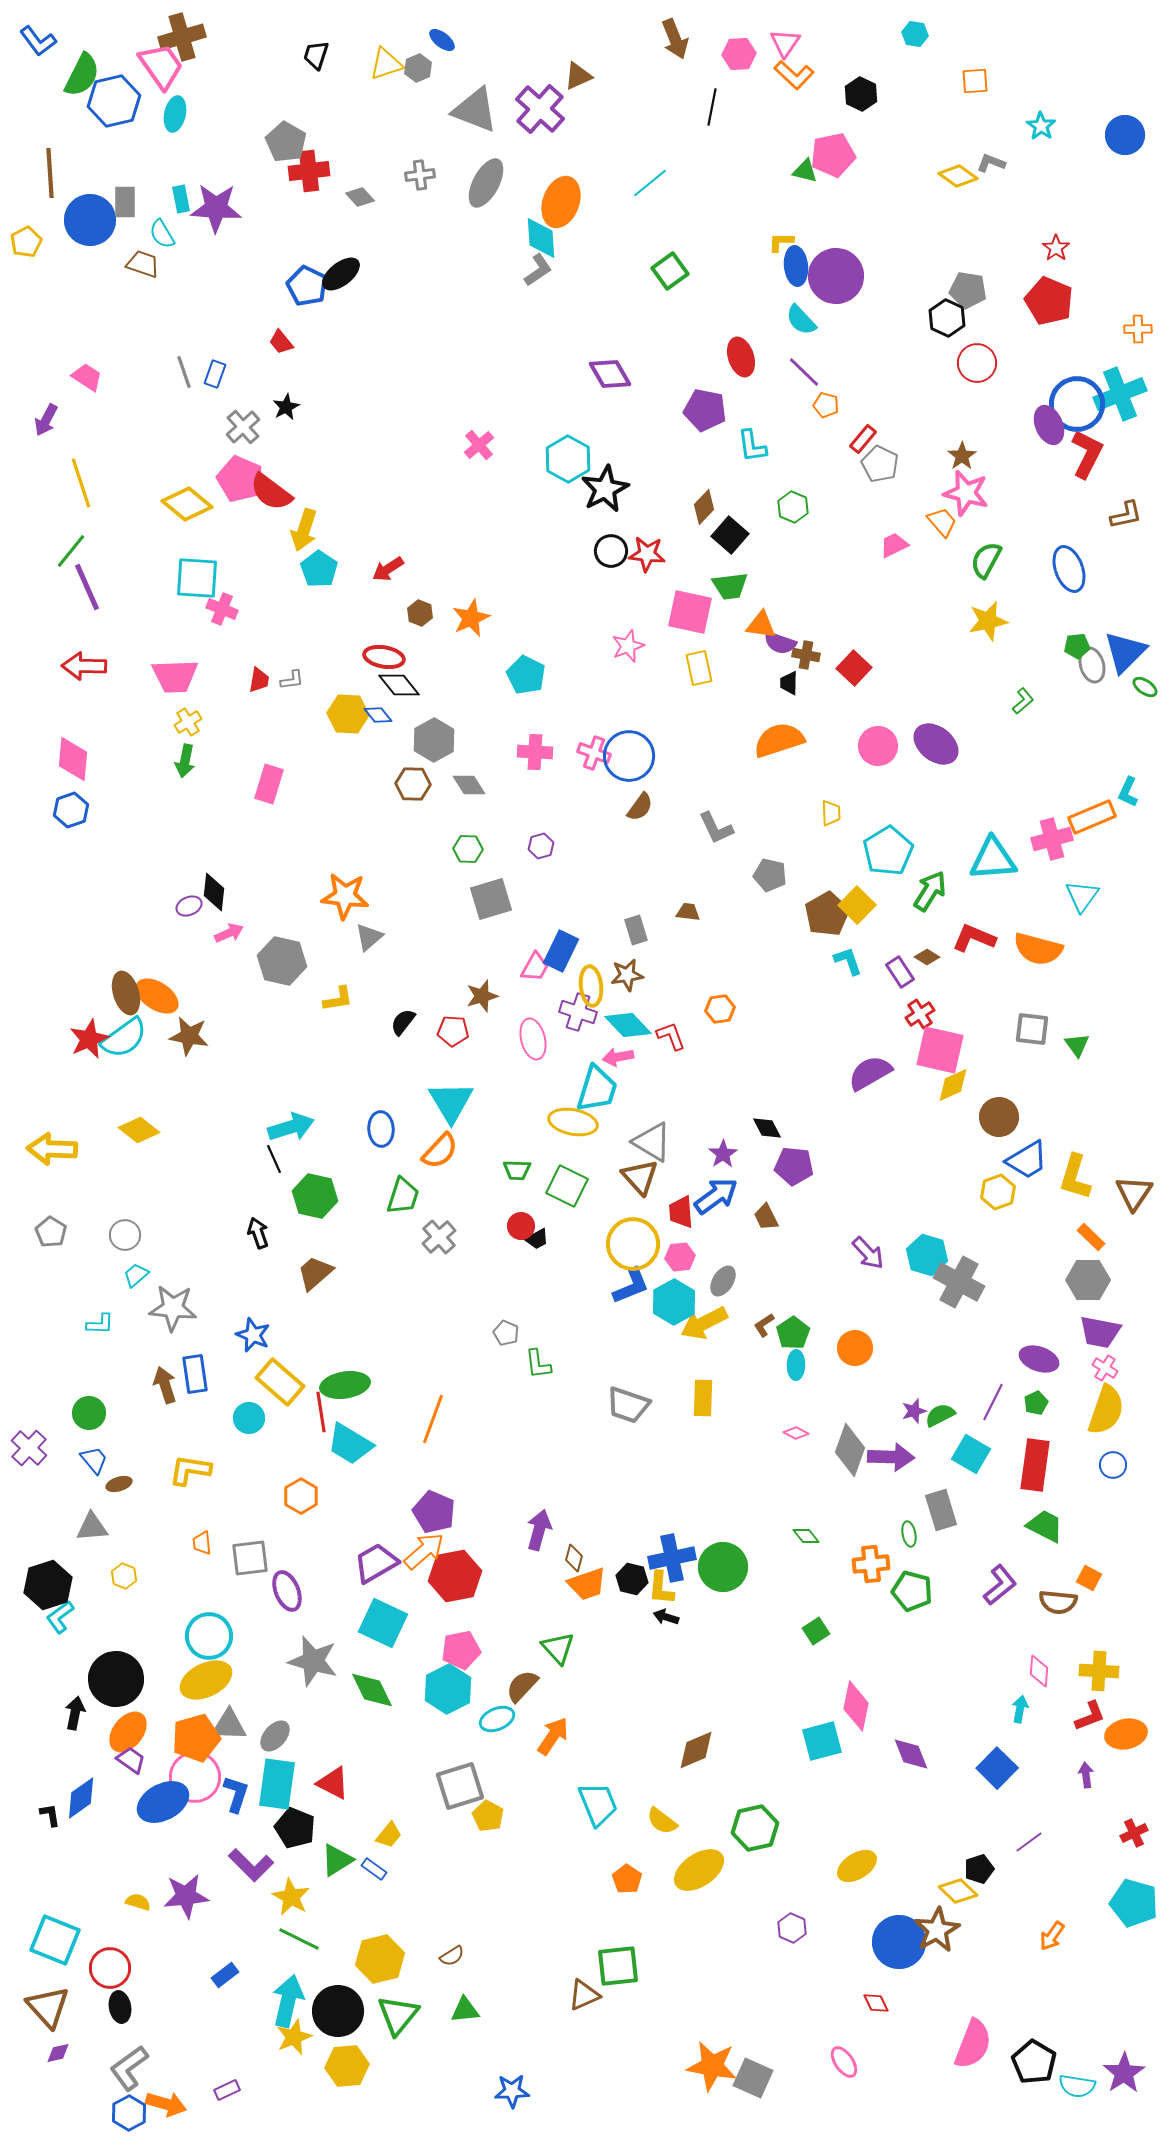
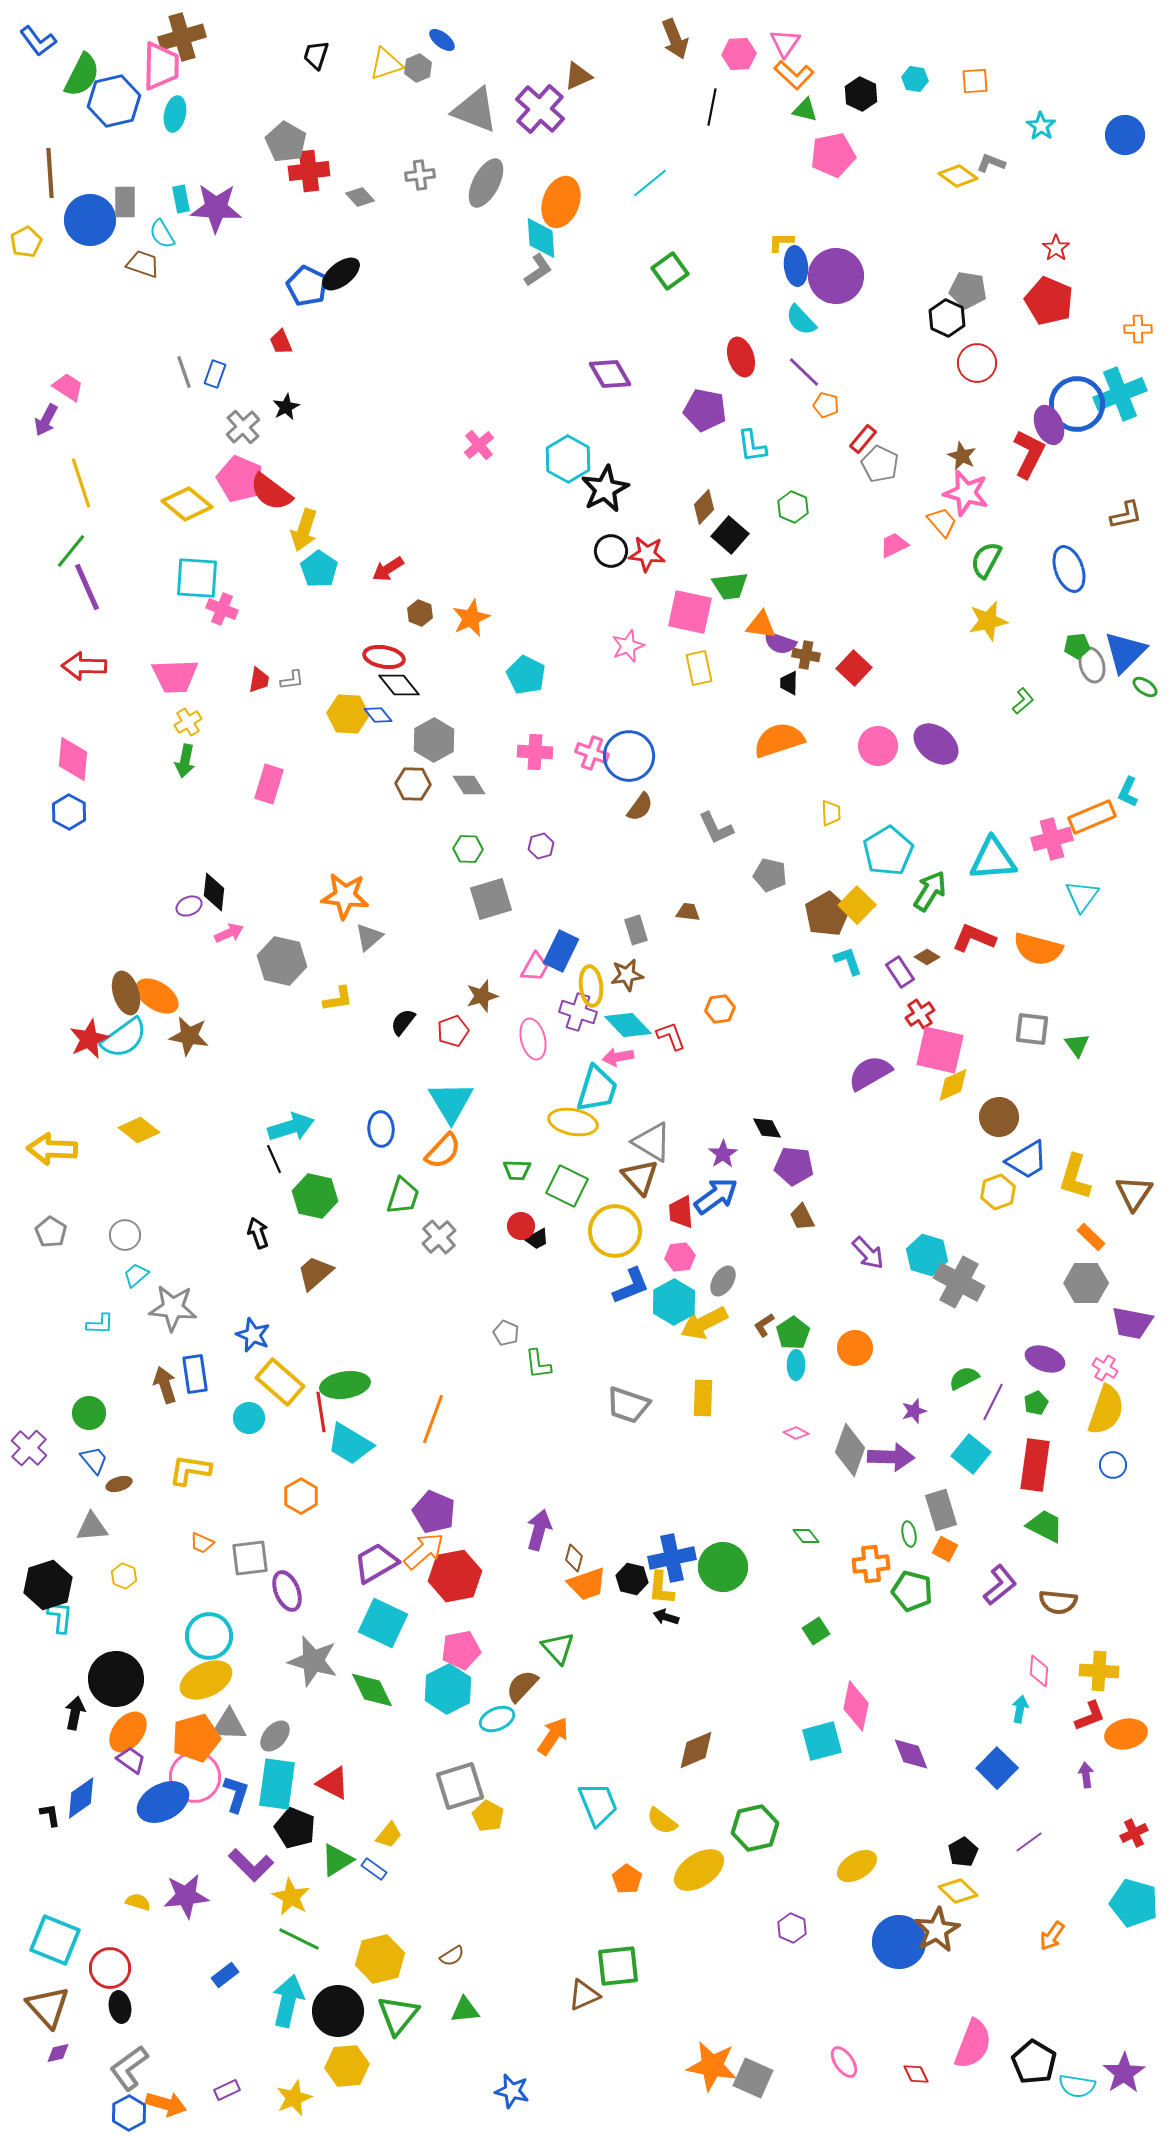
cyan hexagon at (915, 34): moved 45 px down
pink trapezoid at (161, 66): rotated 36 degrees clockwise
green triangle at (805, 171): moved 61 px up
red trapezoid at (281, 342): rotated 16 degrees clockwise
pink trapezoid at (87, 377): moved 19 px left, 10 px down
red L-shape at (1087, 454): moved 58 px left
brown star at (962, 456): rotated 12 degrees counterclockwise
pink cross at (594, 753): moved 2 px left
blue hexagon at (71, 810): moved 2 px left, 2 px down; rotated 12 degrees counterclockwise
red pentagon at (453, 1031): rotated 24 degrees counterclockwise
orange semicircle at (440, 1151): moved 3 px right
brown trapezoid at (766, 1217): moved 36 px right
yellow circle at (633, 1244): moved 18 px left, 13 px up
gray hexagon at (1088, 1280): moved 2 px left, 3 px down
purple trapezoid at (1100, 1332): moved 32 px right, 9 px up
purple ellipse at (1039, 1359): moved 6 px right
green semicircle at (940, 1415): moved 24 px right, 37 px up
cyan square at (971, 1454): rotated 9 degrees clockwise
orange trapezoid at (202, 1543): rotated 60 degrees counterclockwise
orange square at (1089, 1578): moved 144 px left, 29 px up
cyan L-shape at (60, 1617): rotated 132 degrees clockwise
black pentagon at (979, 1869): moved 16 px left, 17 px up; rotated 12 degrees counterclockwise
red diamond at (876, 2003): moved 40 px right, 71 px down
yellow star at (294, 2037): moved 61 px down
blue star at (512, 2091): rotated 16 degrees clockwise
